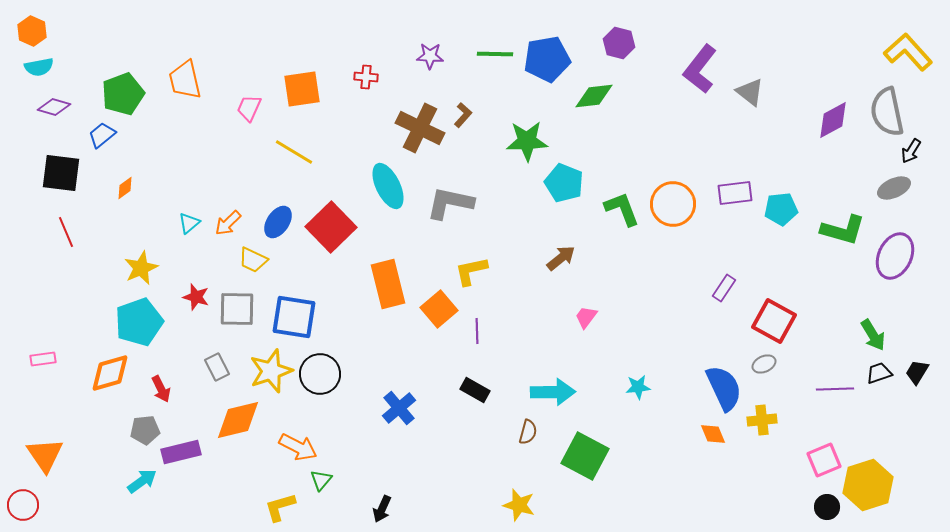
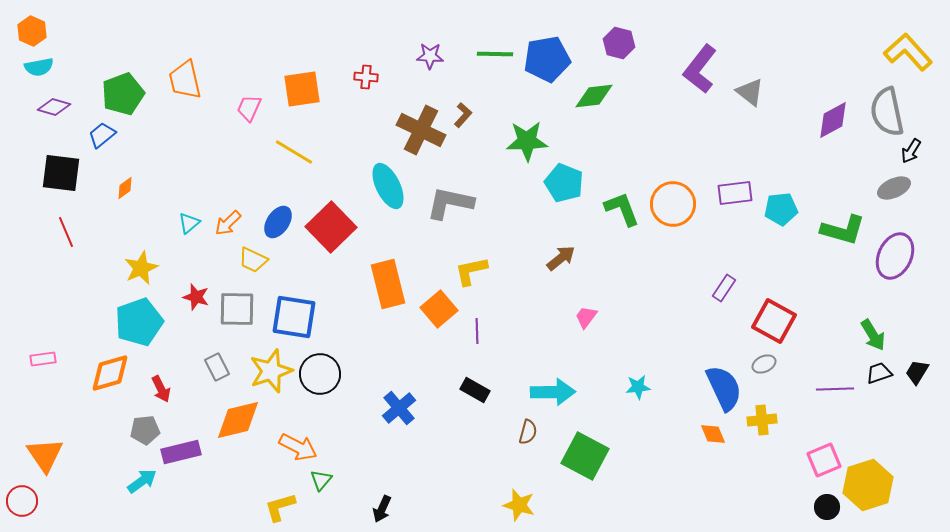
brown cross at (420, 128): moved 1 px right, 2 px down
red circle at (23, 505): moved 1 px left, 4 px up
